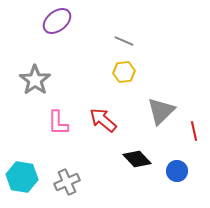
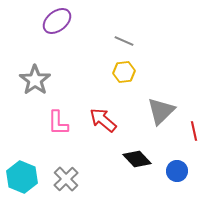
cyan hexagon: rotated 12 degrees clockwise
gray cross: moved 1 px left, 3 px up; rotated 20 degrees counterclockwise
